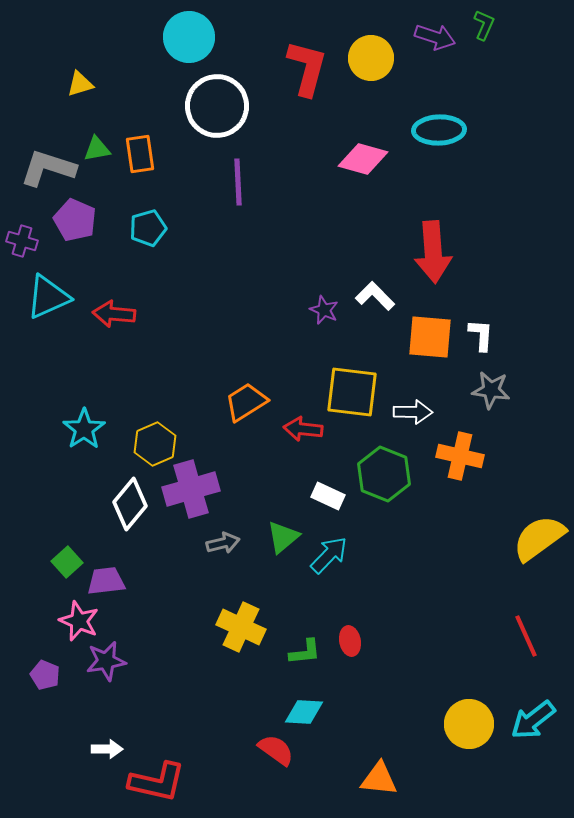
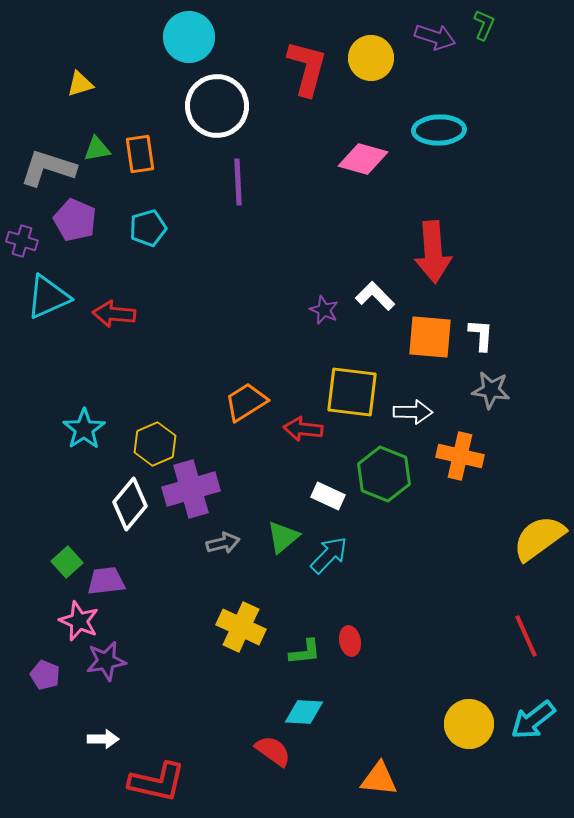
white arrow at (107, 749): moved 4 px left, 10 px up
red semicircle at (276, 750): moved 3 px left, 1 px down
